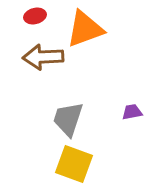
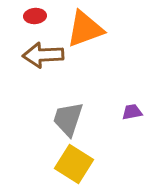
red ellipse: rotated 10 degrees clockwise
brown arrow: moved 2 px up
yellow square: rotated 12 degrees clockwise
